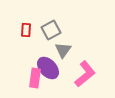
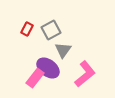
red rectangle: moved 1 px right, 1 px up; rotated 24 degrees clockwise
purple ellipse: rotated 10 degrees counterclockwise
pink rectangle: rotated 30 degrees clockwise
